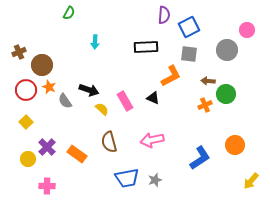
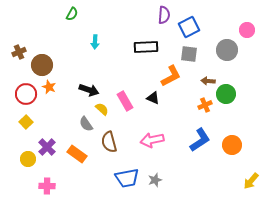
green semicircle: moved 3 px right, 1 px down
red circle: moved 4 px down
gray semicircle: moved 21 px right, 23 px down
orange circle: moved 3 px left
blue L-shape: moved 18 px up
